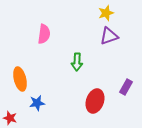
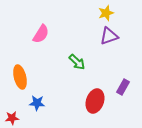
pink semicircle: moved 3 px left; rotated 24 degrees clockwise
green arrow: rotated 48 degrees counterclockwise
orange ellipse: moved 2 px up
purple rectangle: moved 3 px left
blue star: rotated 14 degrees clockwise
red star: moved 2 px right; rotated 24 degrees counterclockwise
